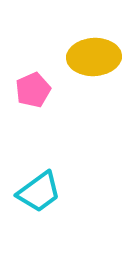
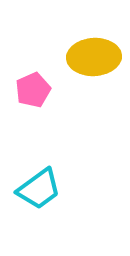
cyan trapezoid: moved 3 px up
